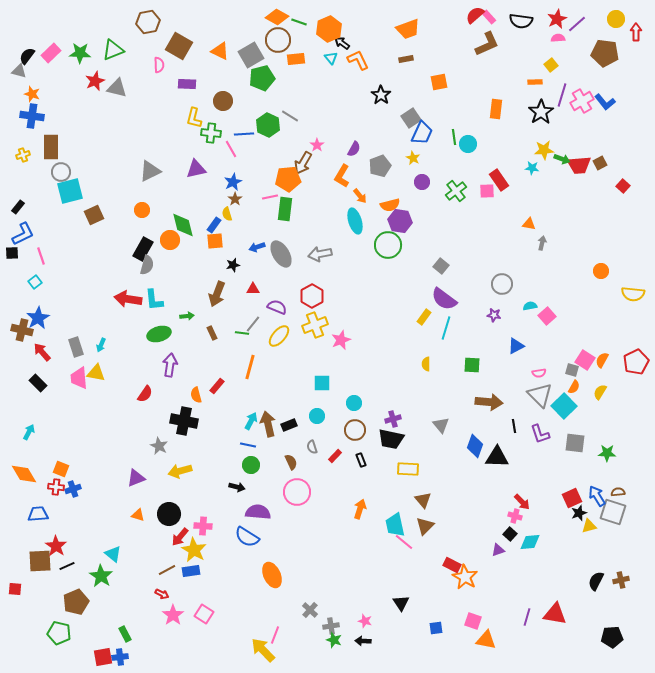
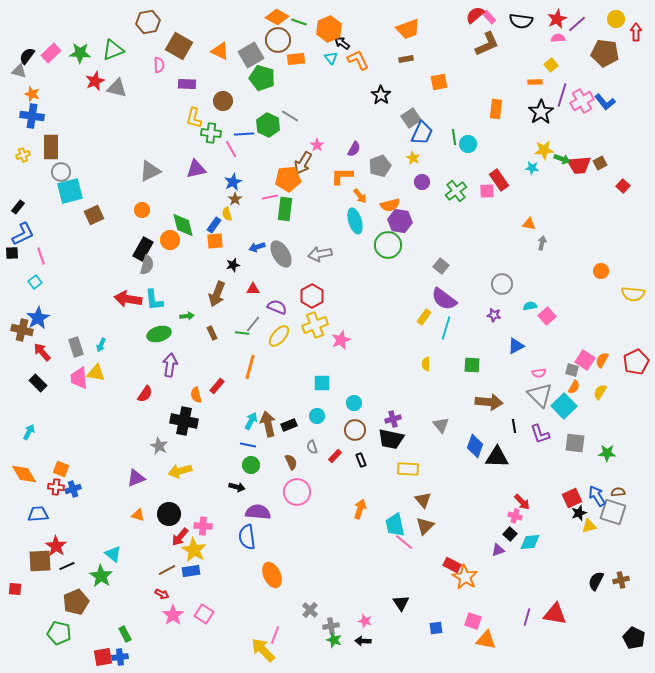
green pentagon at (262, 78): rotated 30 degrees clockwise
orange L-shape at (342, 176): rotated 60 degrees clockwise
blue semicircle at (247, 537): rotated 50 degrees clockwise
black pentagon at (612, 637): moved 22 px right, 1 px down; rotated 30 degrees clockwise
